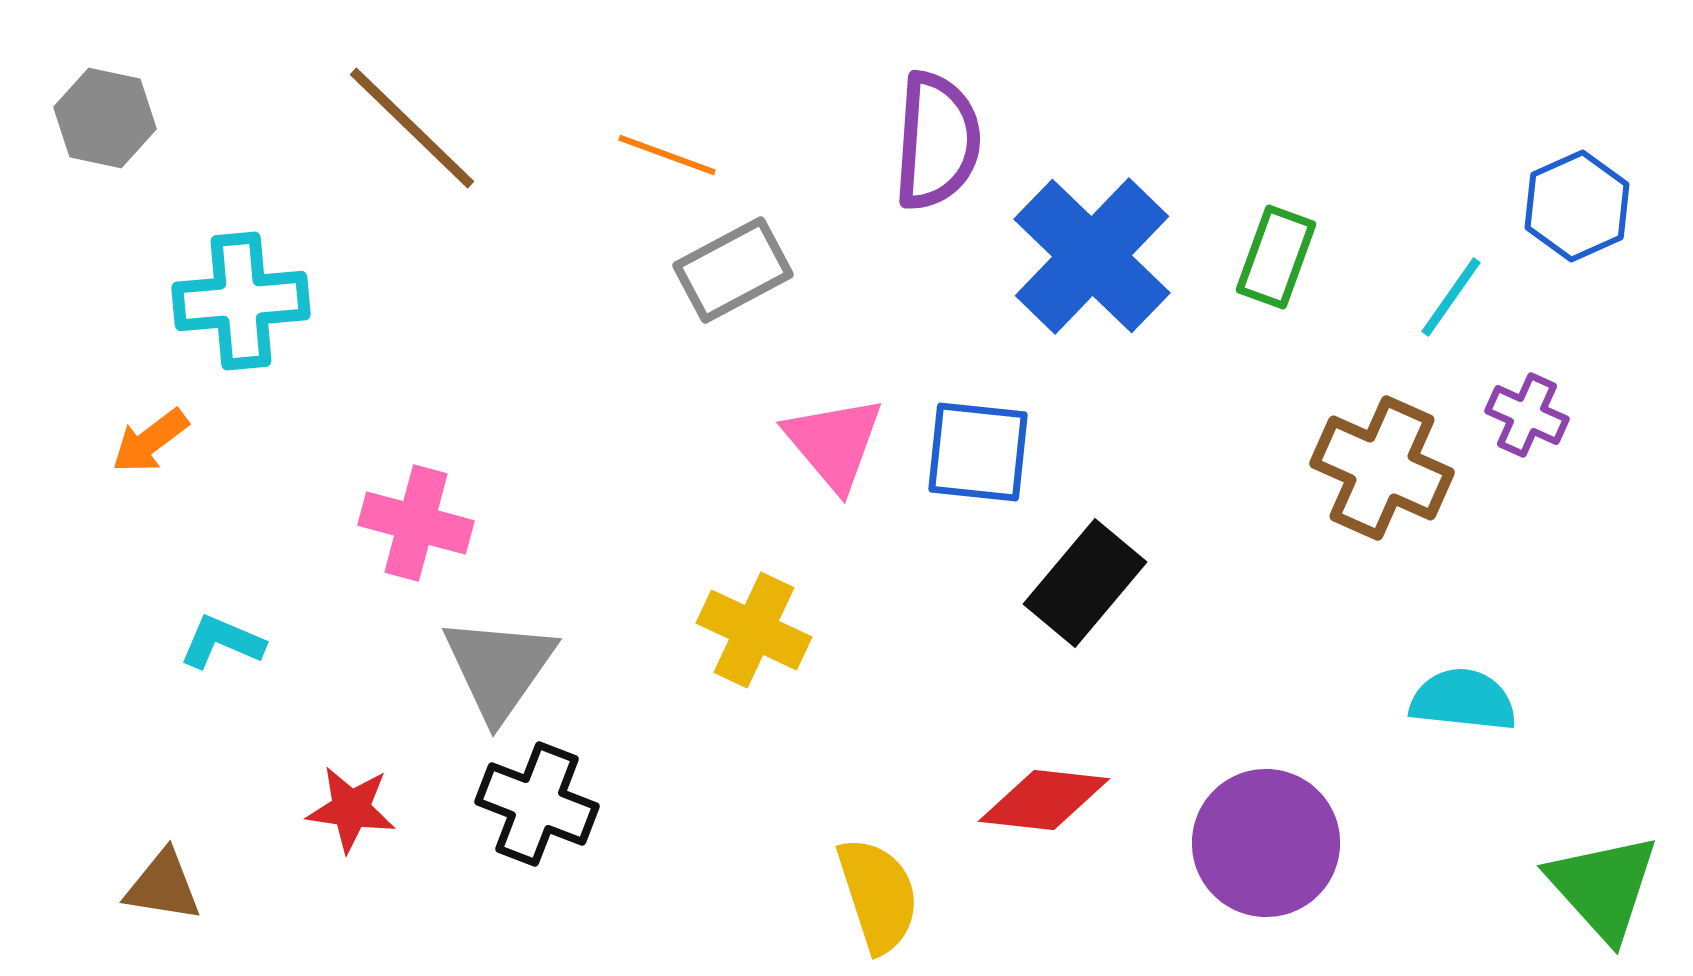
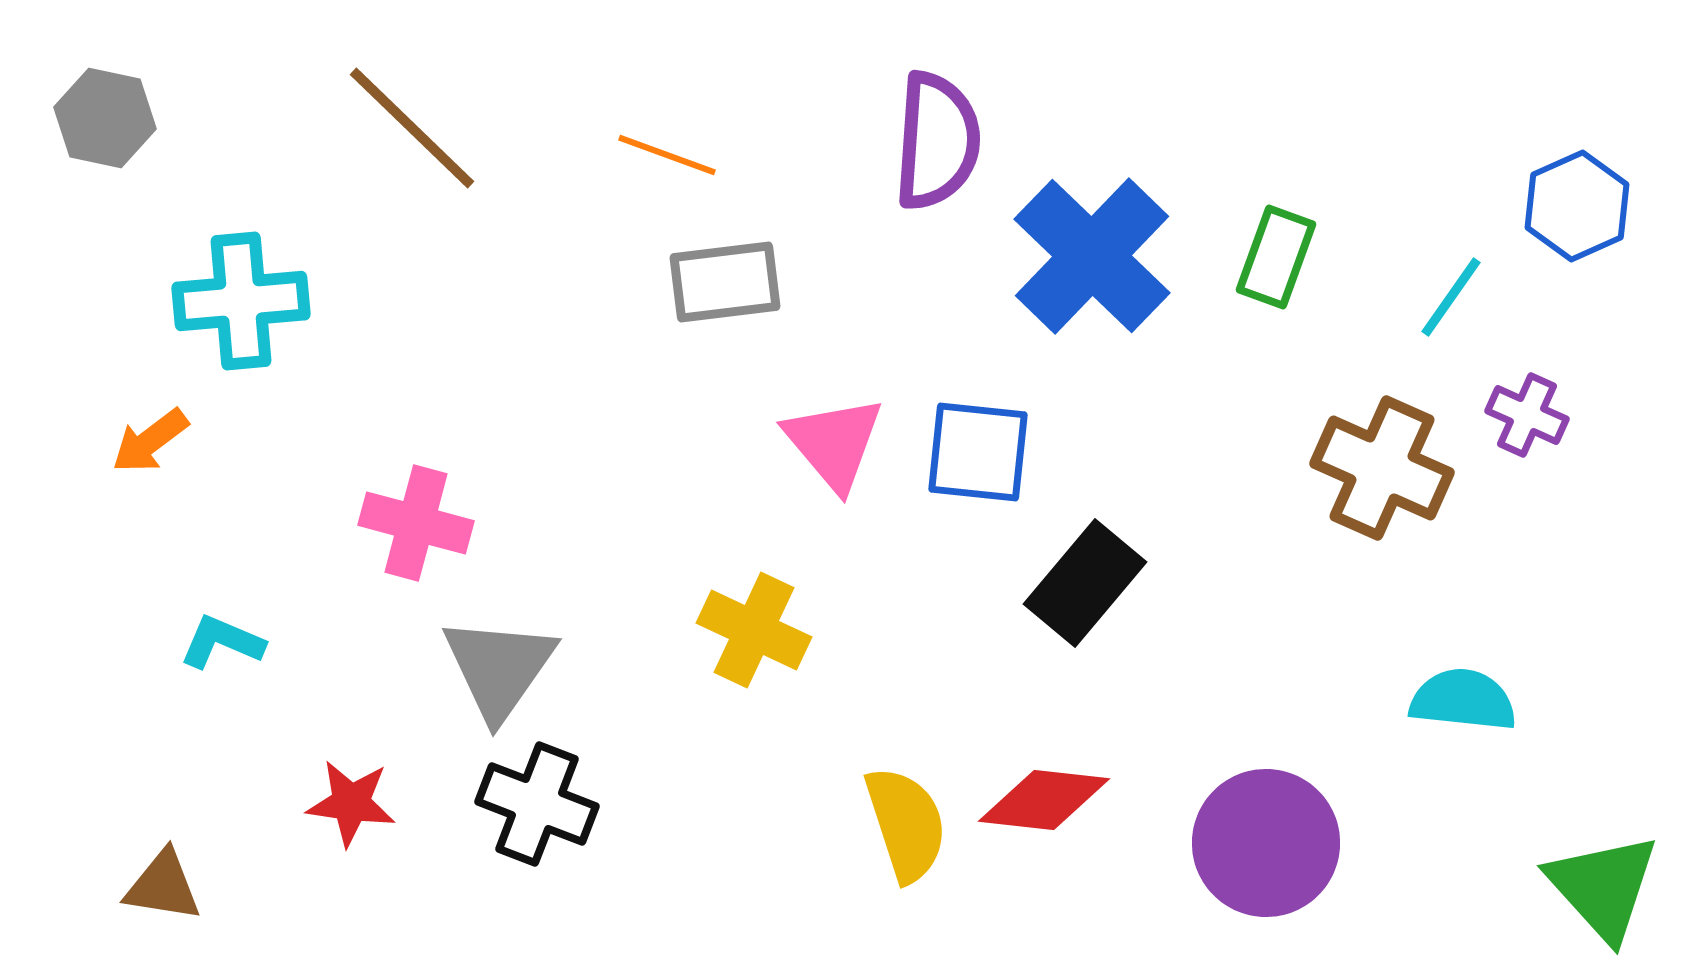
gray rectangle: moved 8 px left, 12 px down; rotated 21 degrees clockwise
red star: moved 6 px up
yellow semicircle: moved 28 px right, 71 px up
